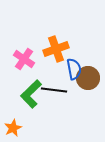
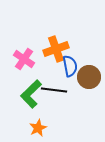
blue semicircle: moved 4 px left, 3 px up
brown circle: moved 1 px right, 1 px up
orange star: moved 25 px right
